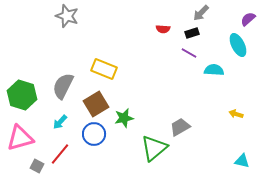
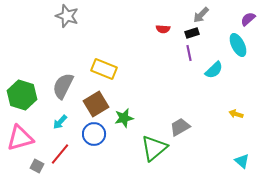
gray arrow: moved 2 px down
purple line: rotated 49 degrees clockwise
cyan semicircle: rotated 132 degrees clockwise
cyan triangle: rotated 28 degrees clockwise
